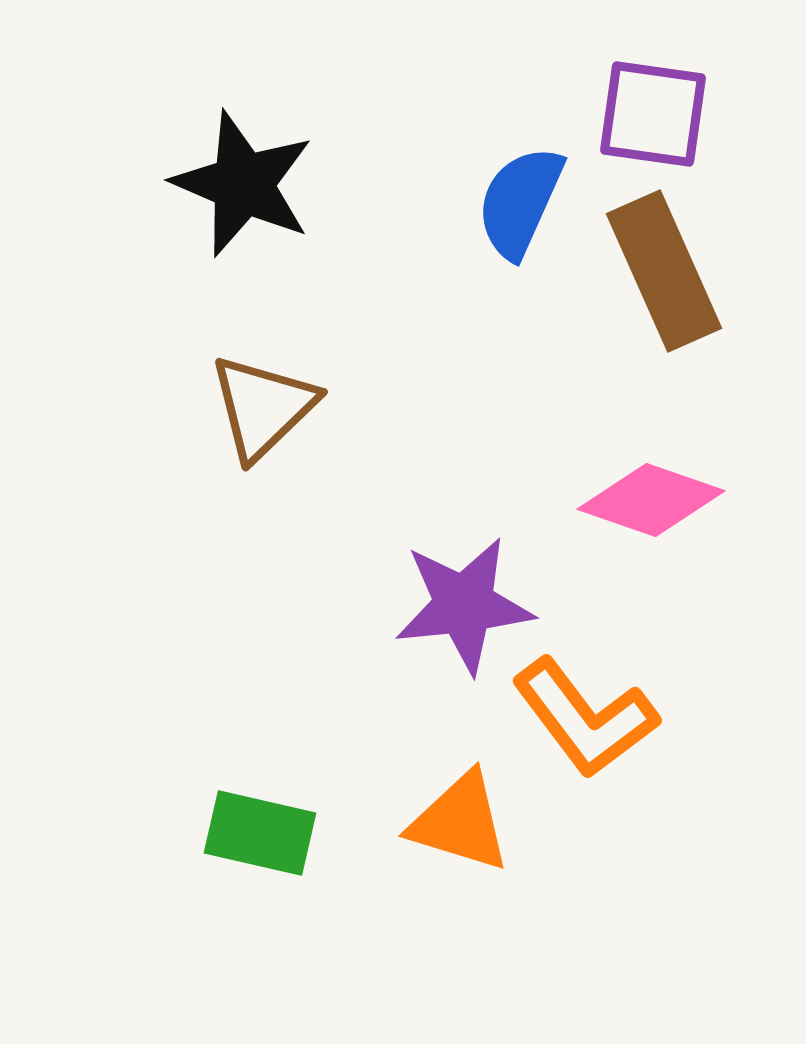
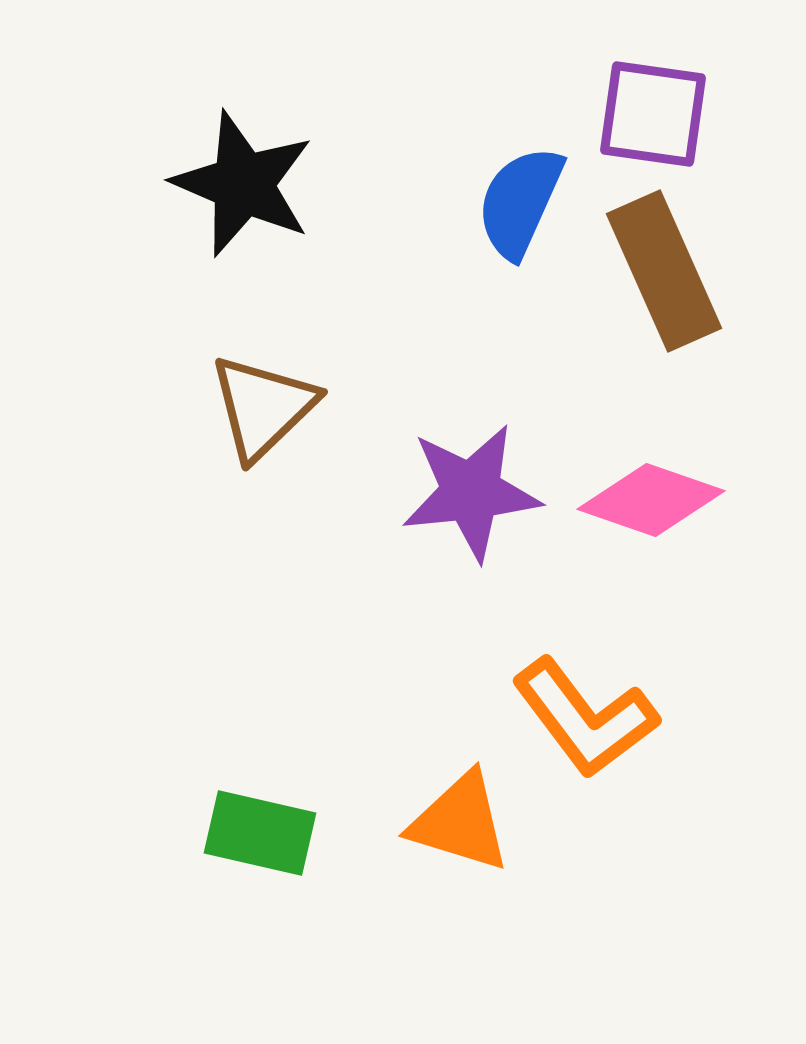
purple star: moved 7 px right, 113 px up
